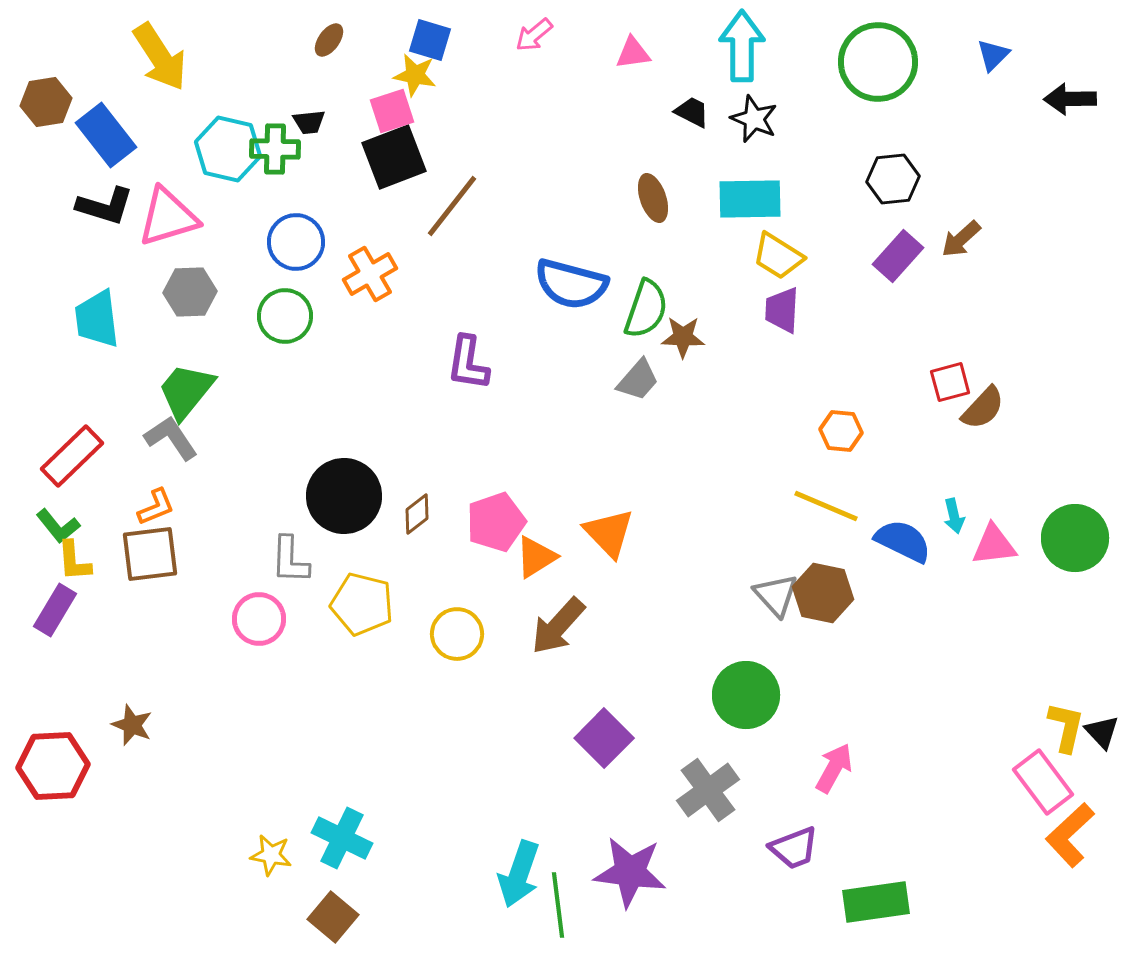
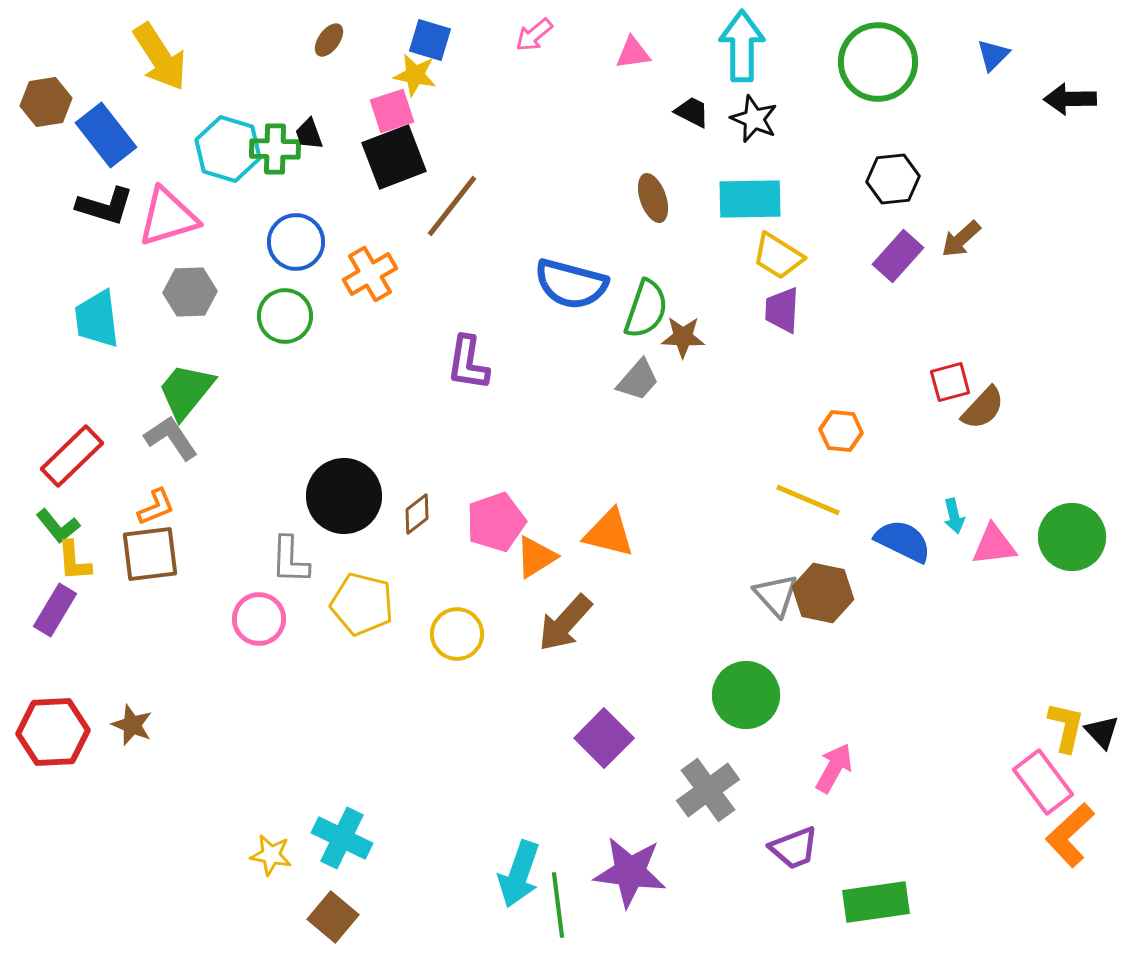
black trapezoid at (309, 122): moved 12 px down; rotated 76 degrees clockwise
cyan hexagon at (228, 149): rotated 4 degrees clockwise
yellow line at (826, 506): moved 18 px left, 6 px up
orange triangle at (609, 533): rotated 32 degrees counterclockwise
green circle at (1075, 538): moved 3 px left, 1 px up
brown arrow at (558, 626): moved 7 px right, 3 px up
red hexagon at (53, 766): moved 34 px up
